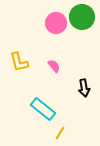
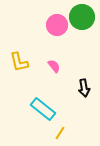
pink circle: moved 1 px right, 2 px down
